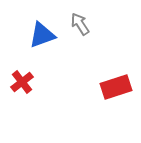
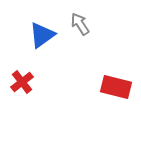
blue triangle: rotated 16 degrees counterclockwise
red rectangle: rotated 32 degrees clockwise
